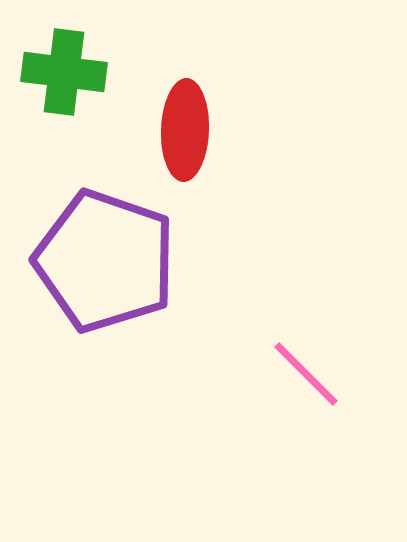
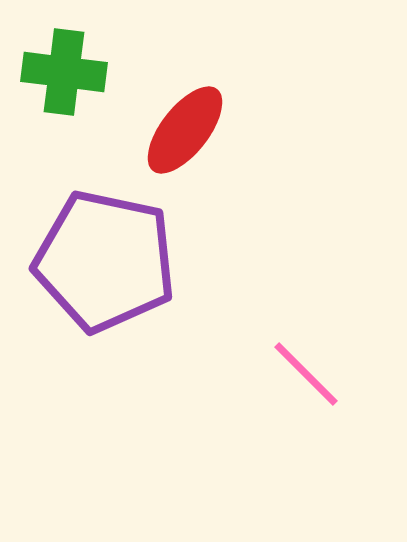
red ellipse: rotated 36 degrees clockwise
purple pentagon: rotated 7 degrees counterclockwise
